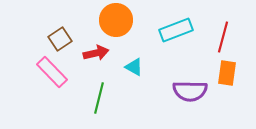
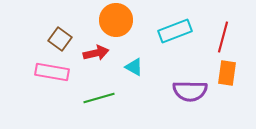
cyan rectangle: moved 1 px left, 1 px down
brown square: rotated 20 degrees counterclockwise
pink rectangle: rotated 36 degrees counterclockwise
green line: rotated 60 degrees clockwise
